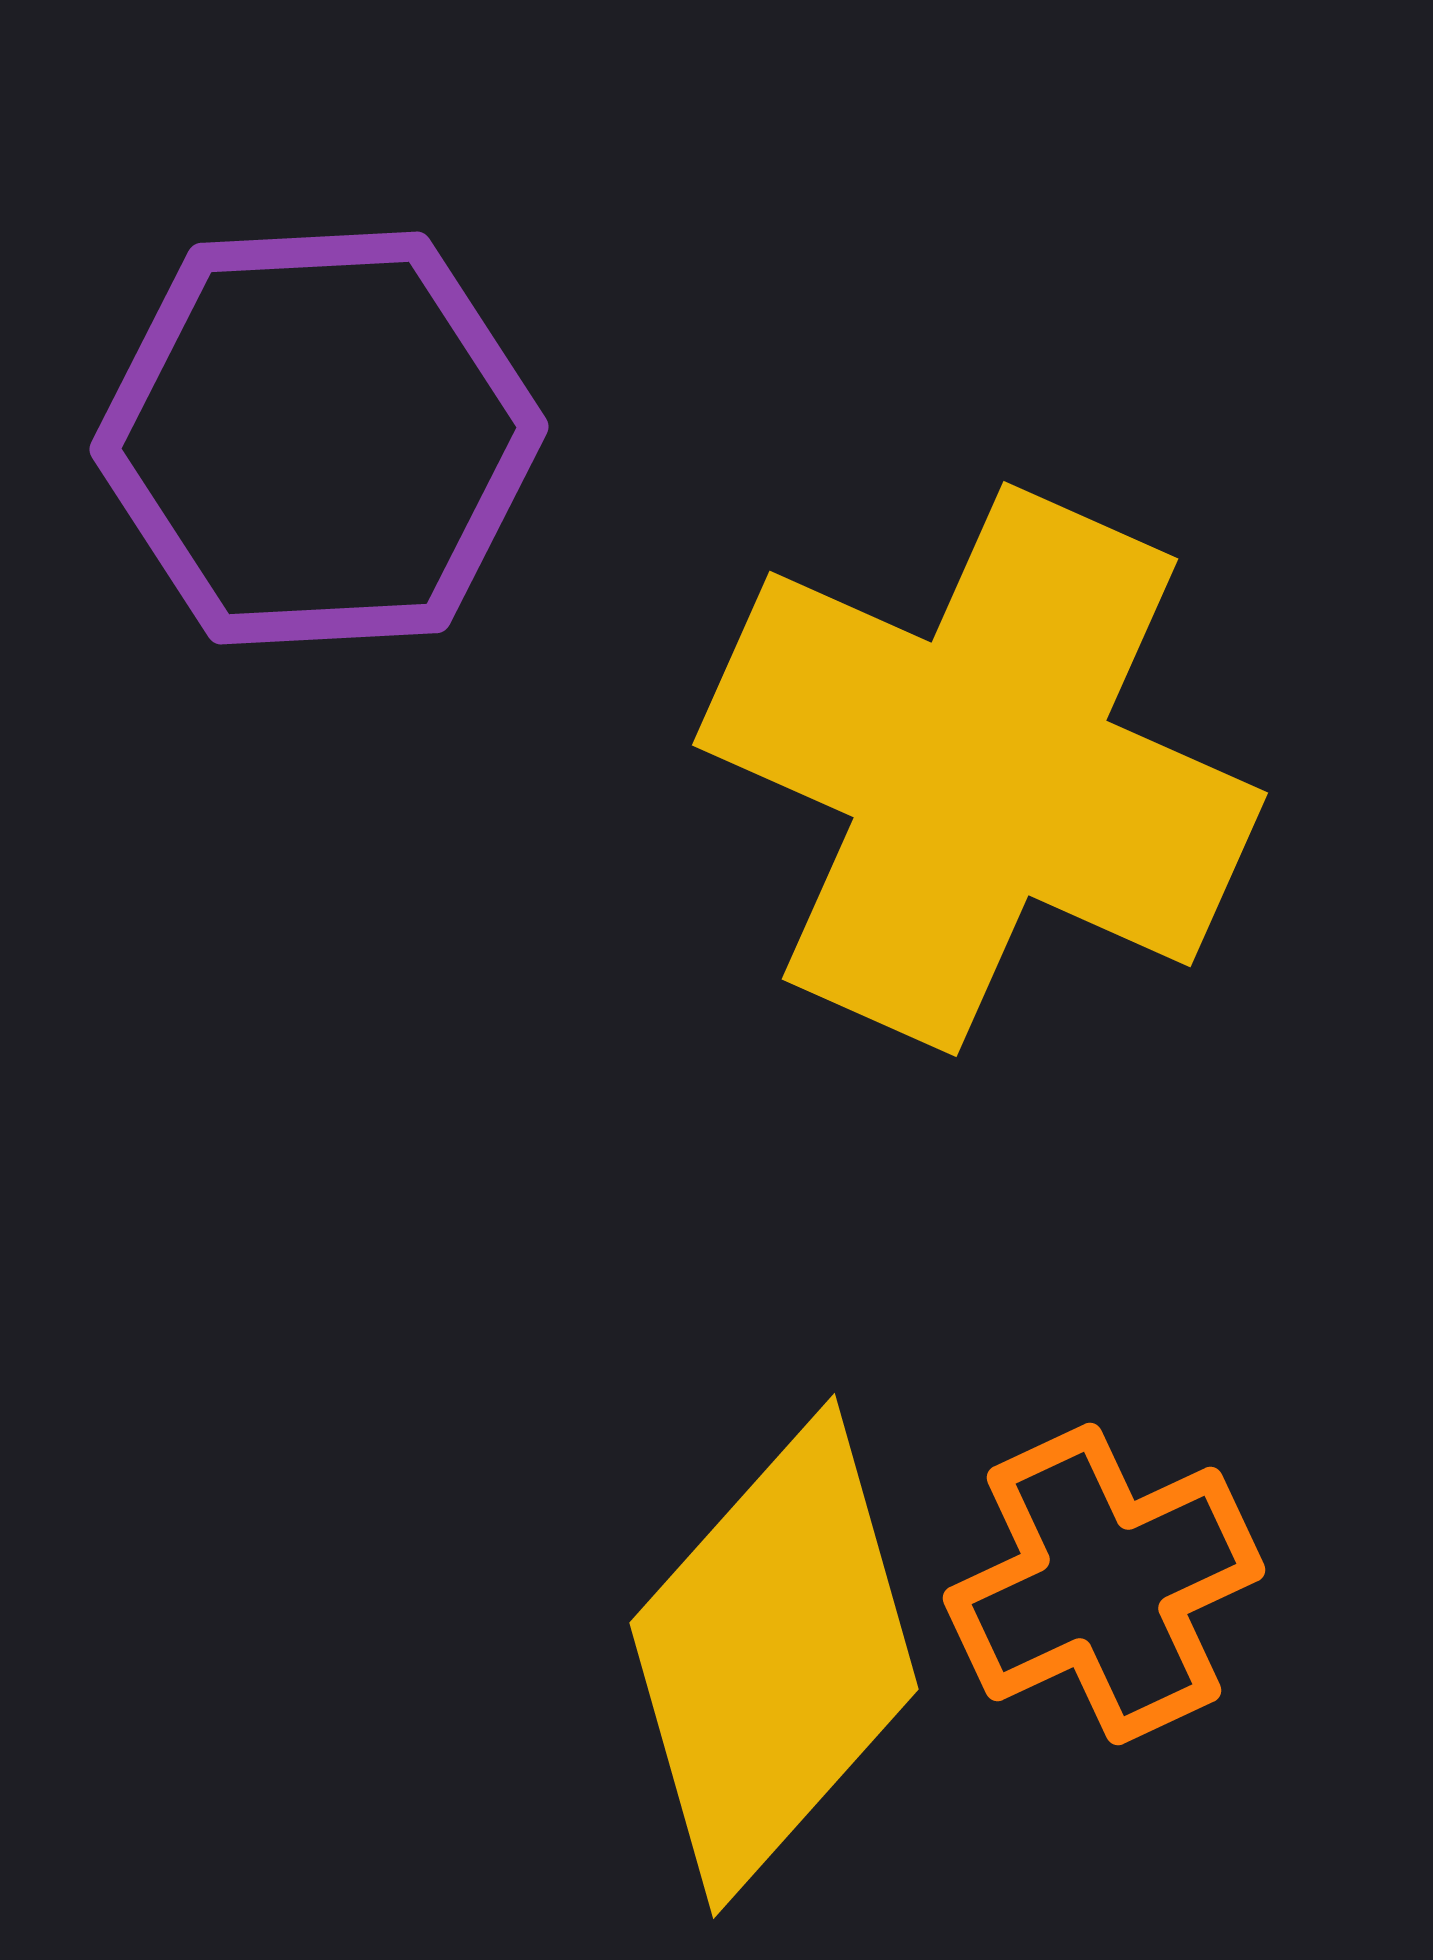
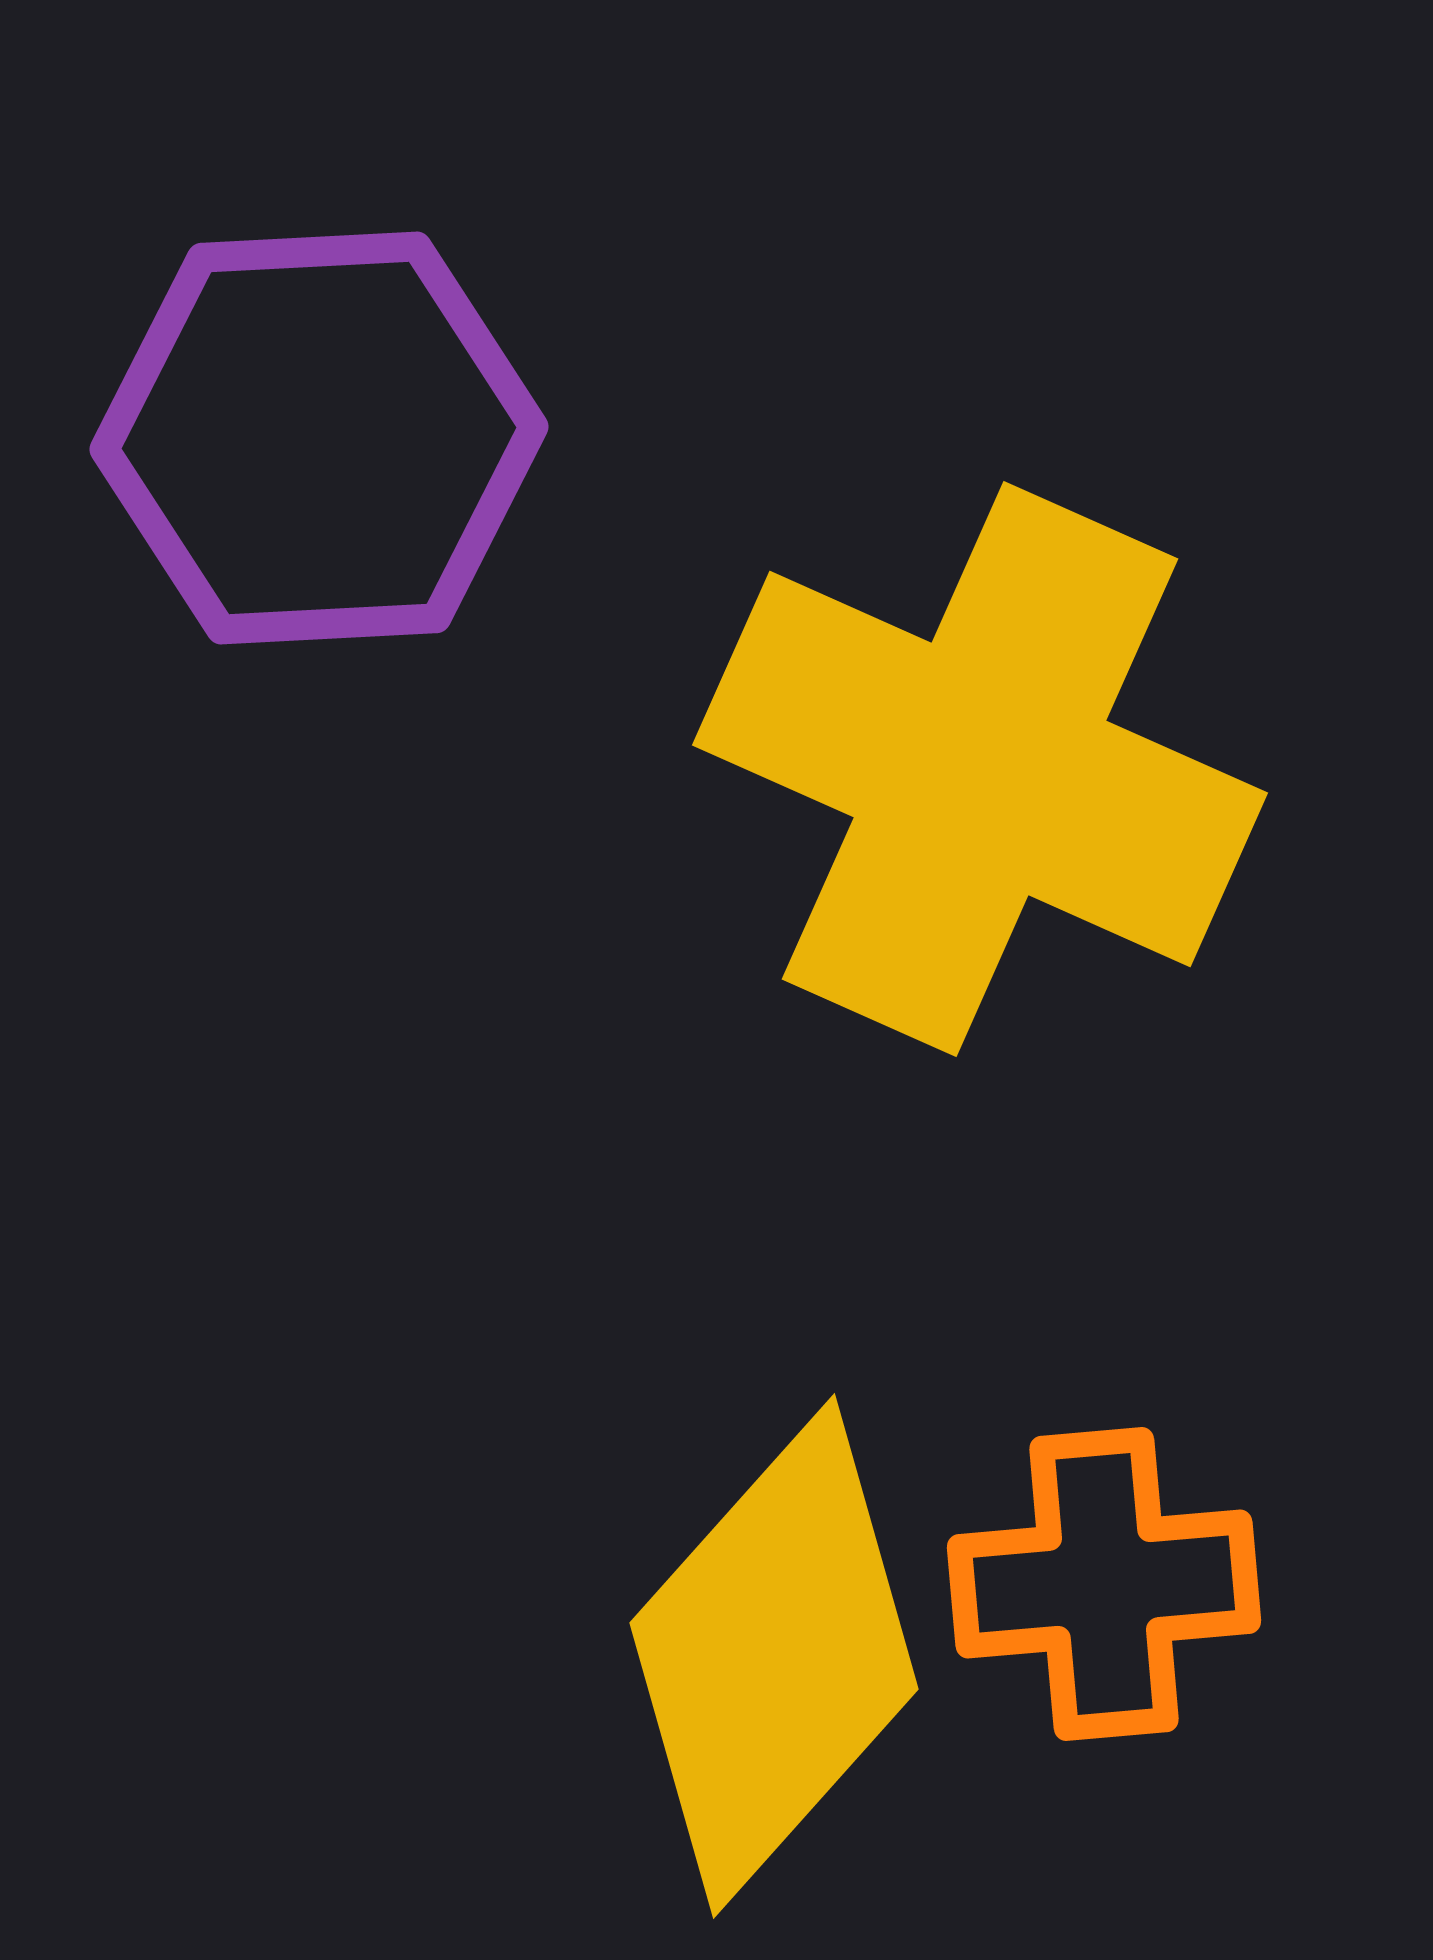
orange cross: rotated 20 degrees clockwise
